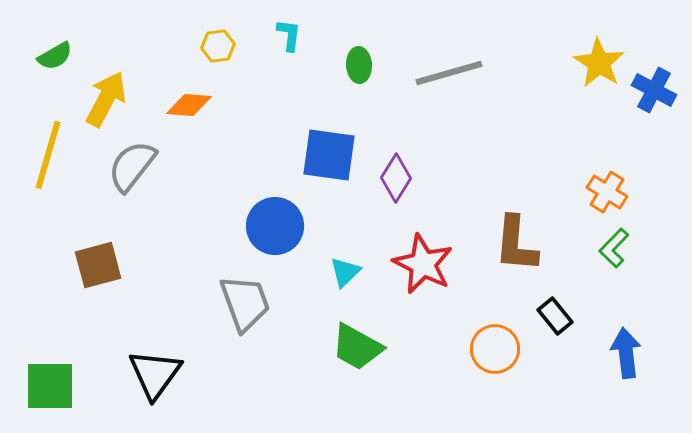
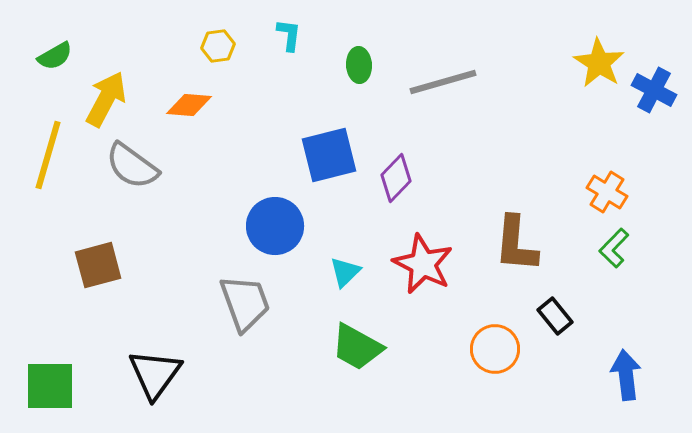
gray line: moved 6 px left, 9 px down
blue square: rotated 22 degrees counterclockwise
gray semicircle: rotated 92 degrees counterclockwise
purple diamond: rotated 12 degrees clockwise
blue arrow: moved 22 px down
